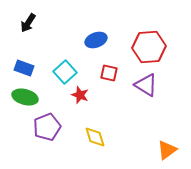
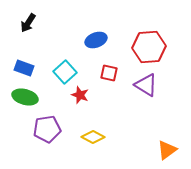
purple pentagon: moved 2 px down; rotated 12 degrees clockwise
yellow diamond: moved 2 px left; rotated 45 degrees counterclockwise
